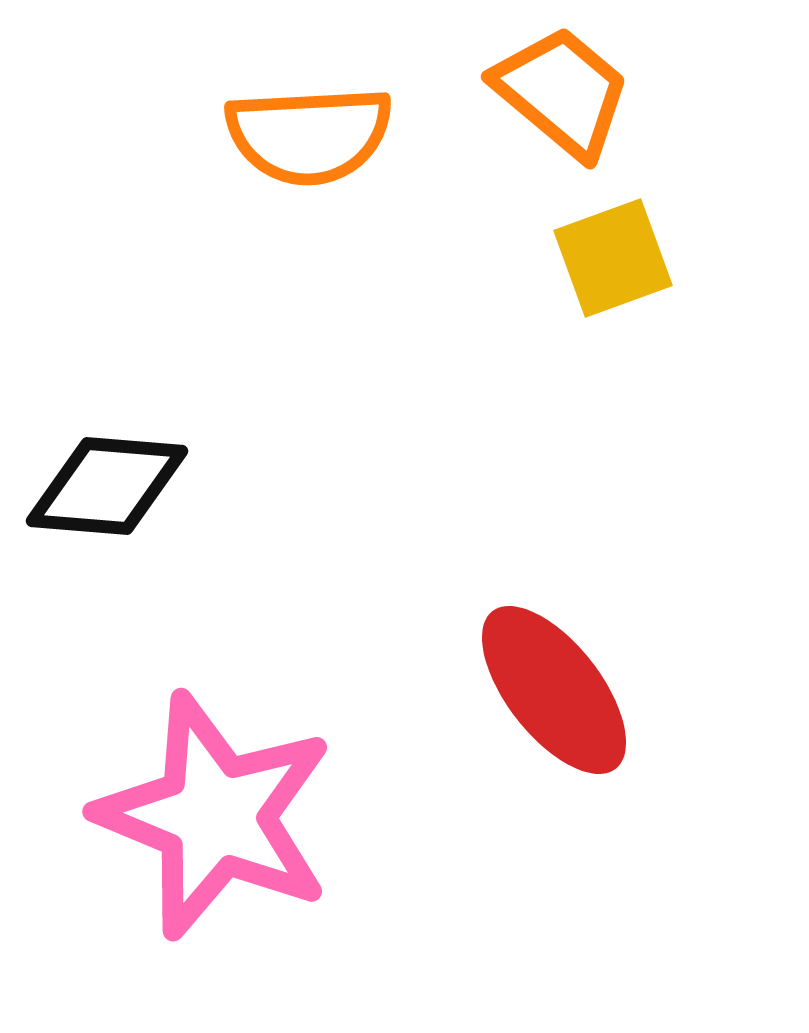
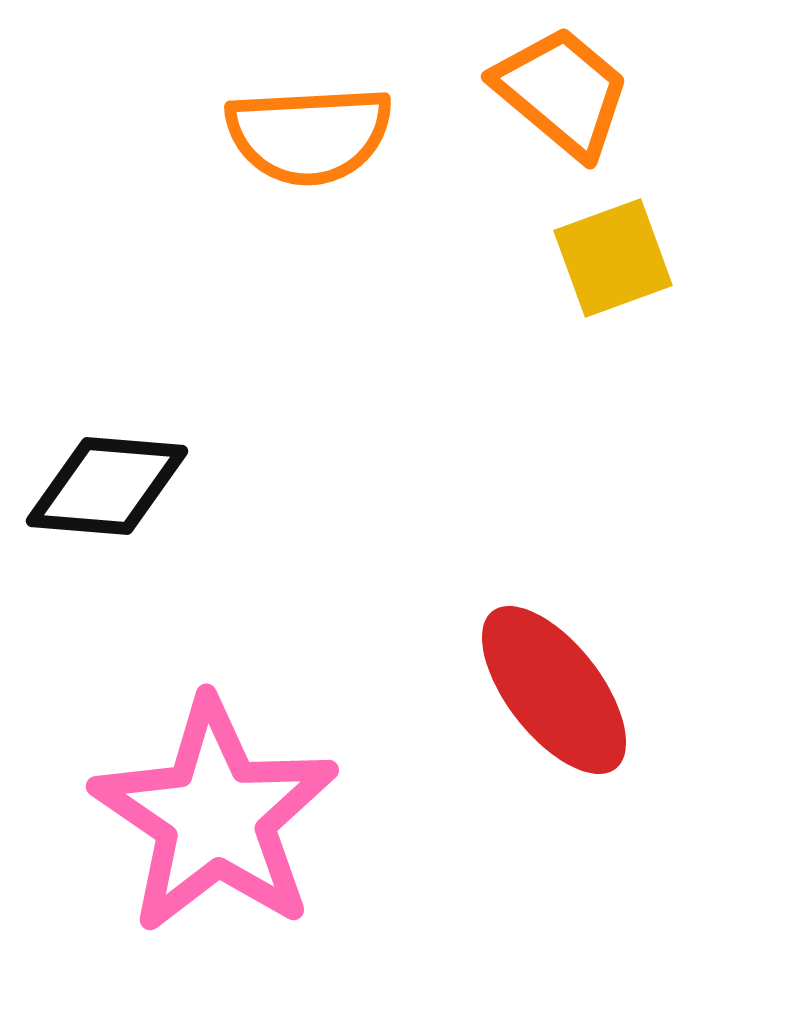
pink star: rotated 12 degrees clockwise
